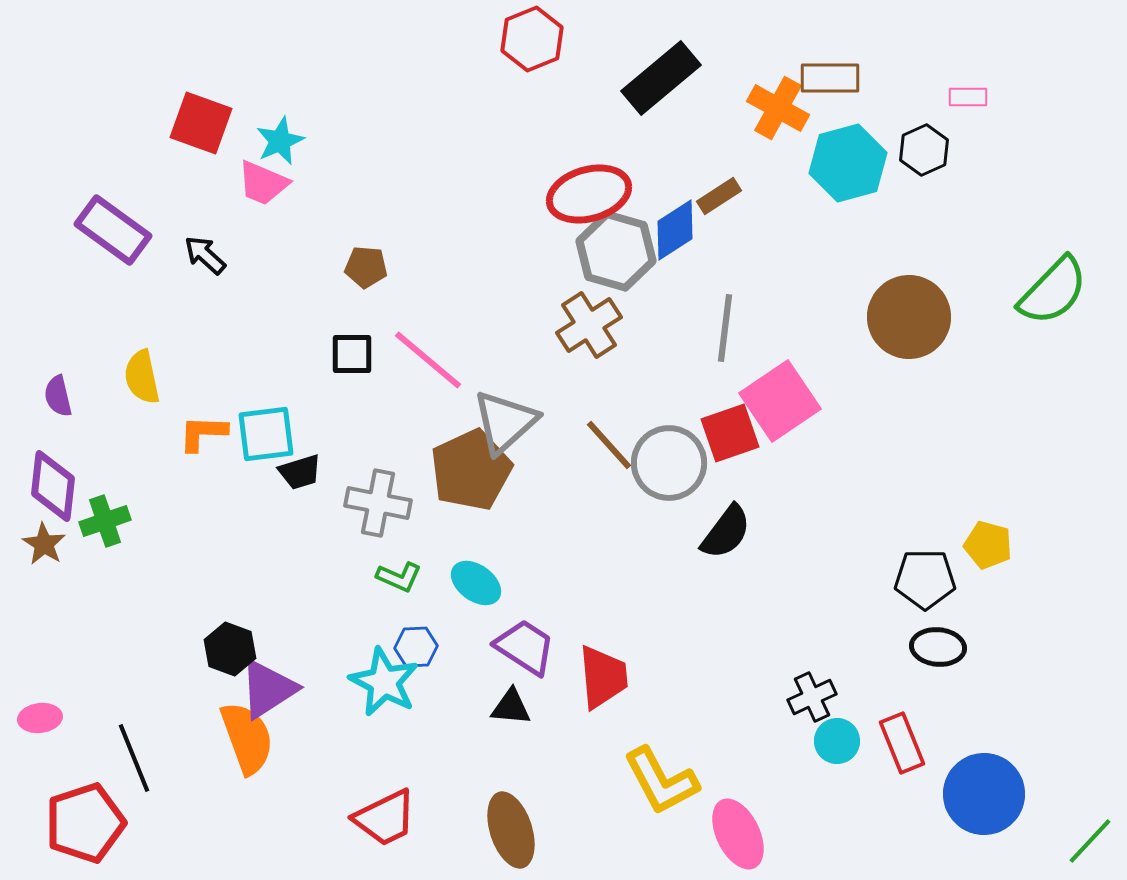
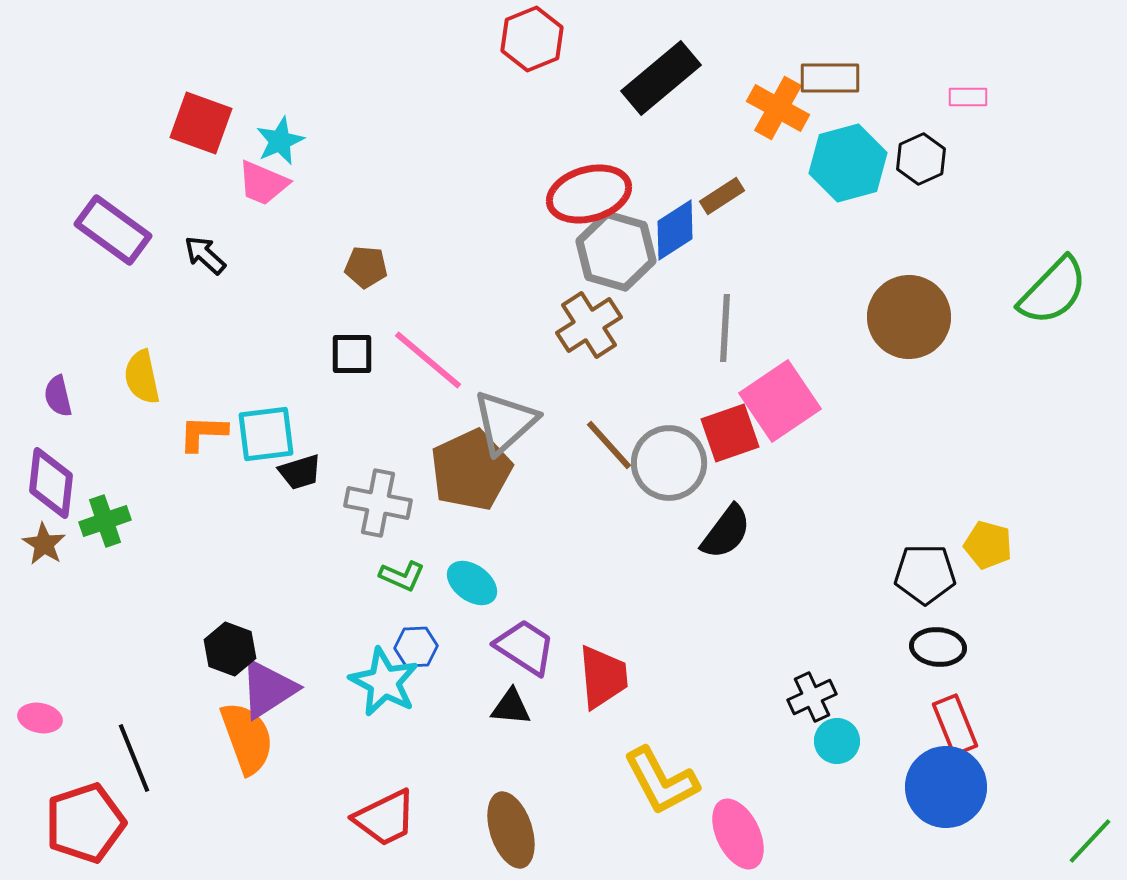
black hexagon at (924, 150): moved 3 px left, 9 px down
brown rectangle at (719, 196): moved 3 px right
gray line at (725, 328): rotated 4 degrees counterclockwise
purple diamond at (53, 486): moved 2 px left, 3 px up
green L-shape at (399, 577): moved 3 px right, 1 px up
black pentagon at (925, 579): moved 5 px up
cyan ellipse at (476, 583): moved 4 px left
pink ellipse at (40, 718): rotated 18 degrees clockwise
red rectangle at (902, 743): moved 53 px right, 18 px up
blue circle at (984, 794): moved 38 px left, 7 px up
